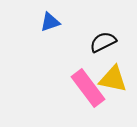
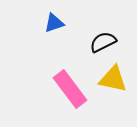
blue triangle: moved 4 px right, 1 px down
pink rectangle: moved 18 px left, 1 px down
